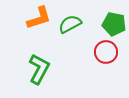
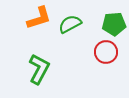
green pentagon: rotated 15 degrees counterclockwise
